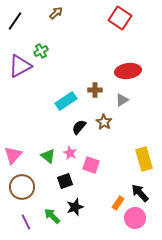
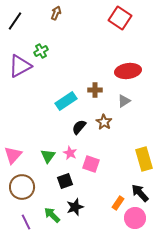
brown arrow: rotated 24 degrees counterclockwise
gray triangle: moved 2 px right, 1 px down
green triangle: rotated 28 degrees clockwise
pink square: moved 1 px up
green arrow: moved 1 px up
